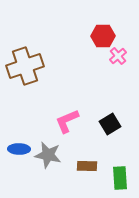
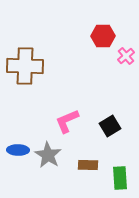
pink cross: moved 8 px right
brown cross: rotated 21 degrees clockwise
black square: moved 2 px down
blue ellipse: moved 1 px left, 1 px down
gray star: rotated 20 degrees clockwise
brown rectangle: moved 1 px right, 1 px up
